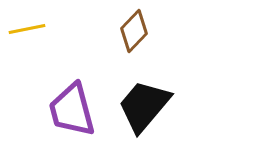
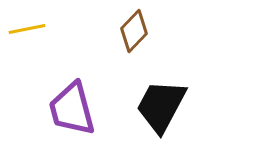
black trapezoid: moved 17 px right; rotated 12 degrees counterclockwise
purple trapezoid: moved 1 px up
